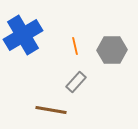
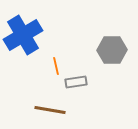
orange line: moved 19 px left, 20 px down
gray rectangle: rotated 40 degrees clockwise
brown line: moved 1 px left
